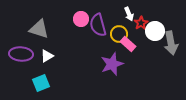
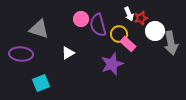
red star: moved 5 px up; rotated 16 degrees clockwise
white triangle: moved 21 px right, 3 px up
